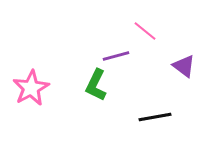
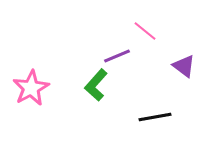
purple line: moved 1 px right; rotated 8 degrees counterclockwise
green L-shape: rotated 16 degrees clockwise
